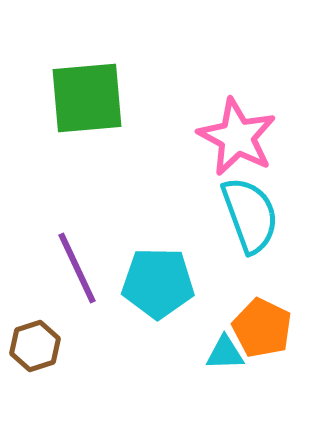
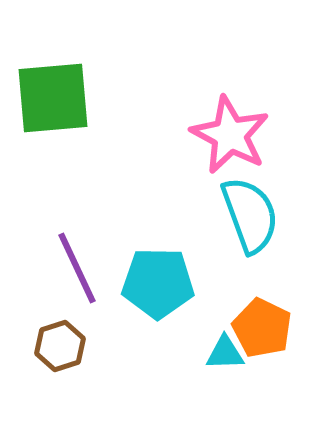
green square: moved 34 px left
pink star: moved 7 px left, 2 px up
brown hexagon: moved 25 px right
